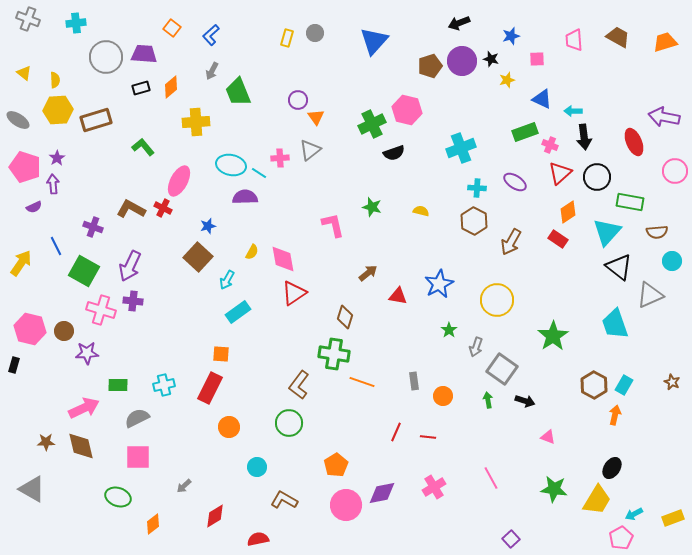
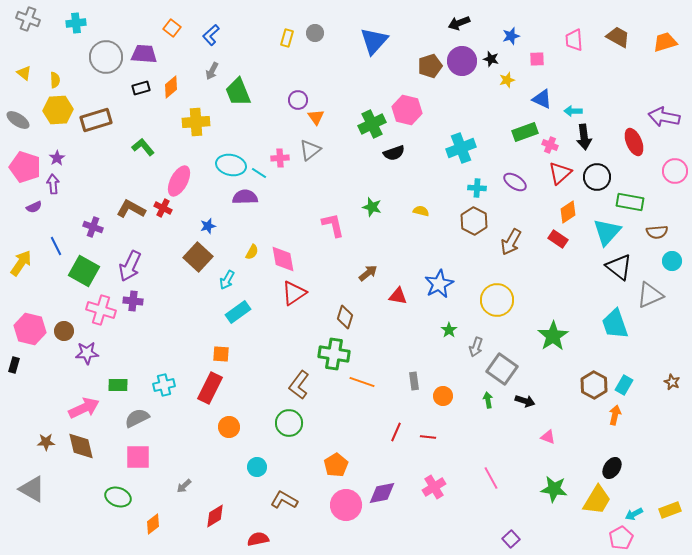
yellow rectangle at (673, 518): moved 3 px left, 8 px up
